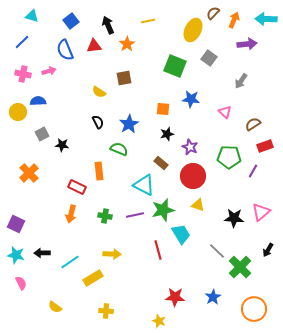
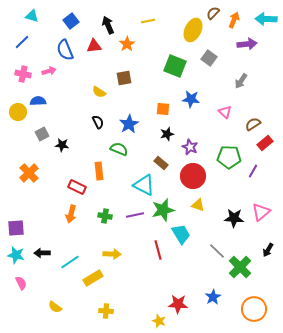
red rectangle at (265, 146): moved 3 px up; rotated 21 degrees counterclockwise
purple square at (16, 224): moved 4 px down; rotated 30 degrees counterclockwise
red star at (175, 297): moved 3 px right, 7 px down
